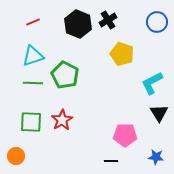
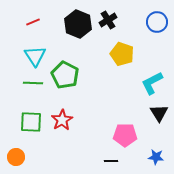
cyan triangle: moved 2 px right; rotated 45 degrees counterclockwise
orange circle: moved 1 px down
